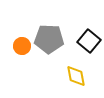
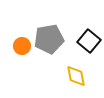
gray pentagon: rotated 12 degrees counterclockwise
